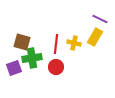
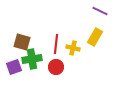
purple line: moved 8 px up
yellow cross: moved 1 px left, 5 px down
green cross: moved 1 px down
purple square: moved 1 px up
